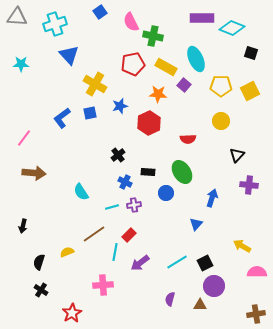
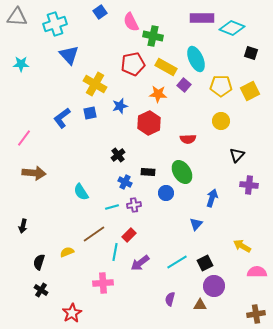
pink cross at (103, 285): moved 2 px up
